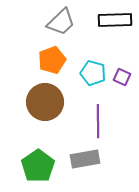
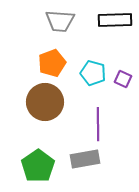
gray trapezoid: moved 1 px left, 1 px up; rotated 48 degrees clockwise
orange pentagon: moved 3 px down
purple square: moved 1 px right, 2 px down
purple line: moved 3 px down
